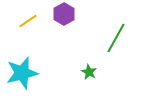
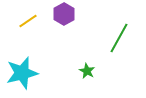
green line: moved 3 px right
green star: moved 2 px left, 1 px up
